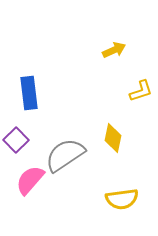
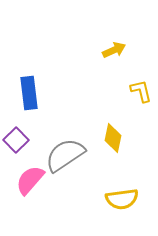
yellow L-shape: rotated 85 degrees counterclockwise
